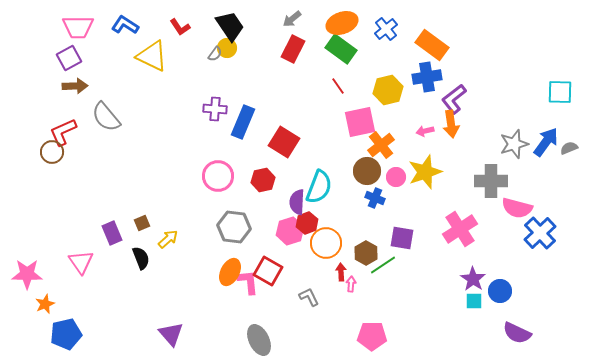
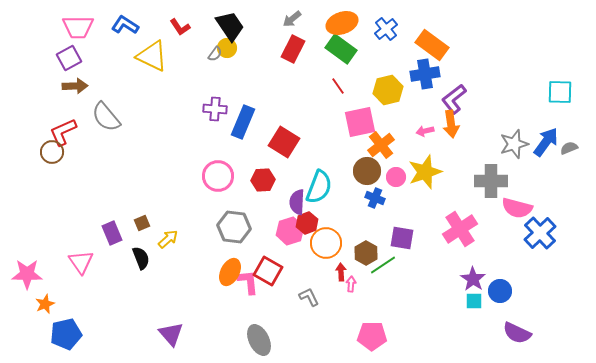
blue cross at (427, 77): moved 2 px left, 3 px up
red hexagon at (263, 180): rotated 10 degrees clockwise
